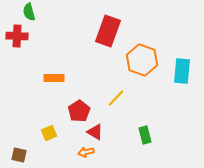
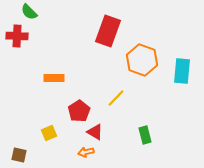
green semicircle: rotated 30 degrees counterclockwise
